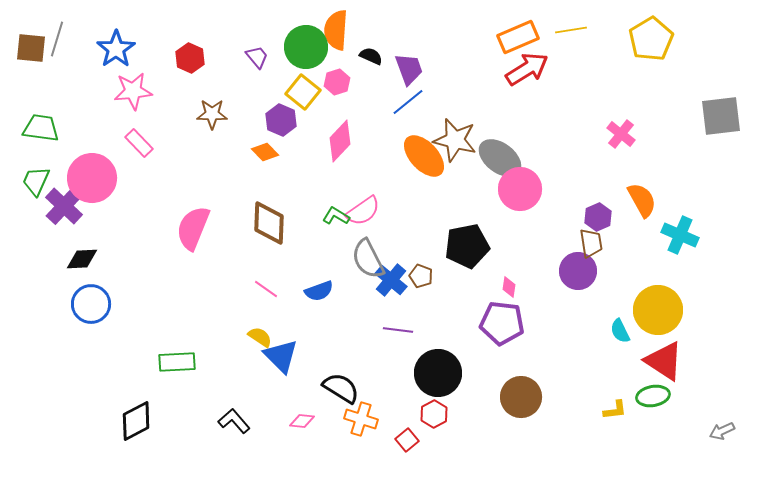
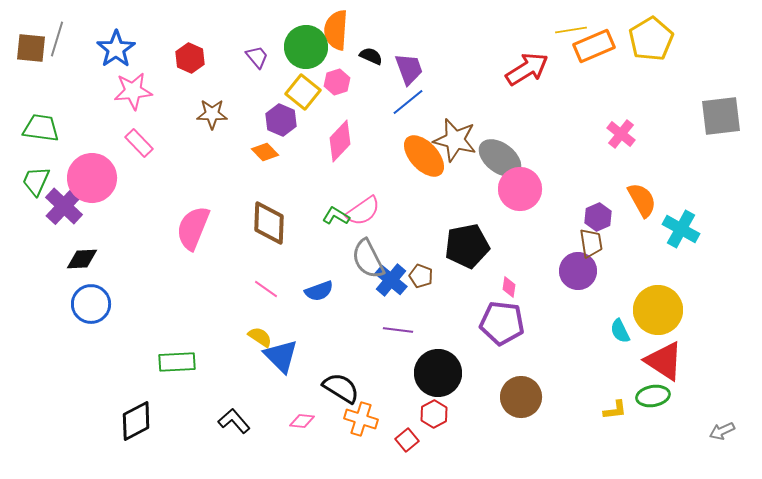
orange rectangle at (518, 37): moved 76 px right, 9 px down
cyan cross at (680, 235): moved 1 px right, 6 px up; rotated 6 degrees clockwise
